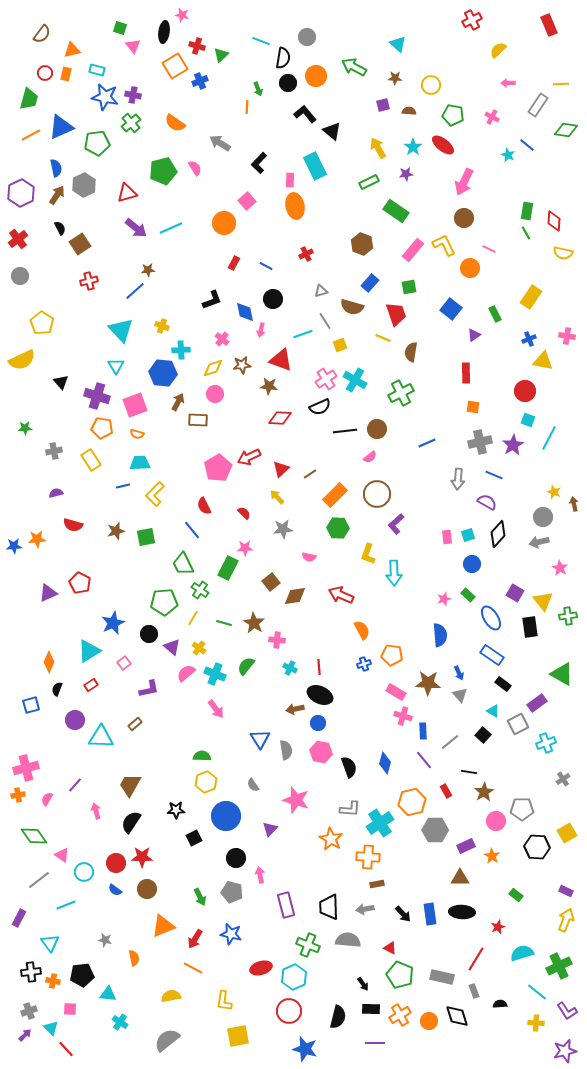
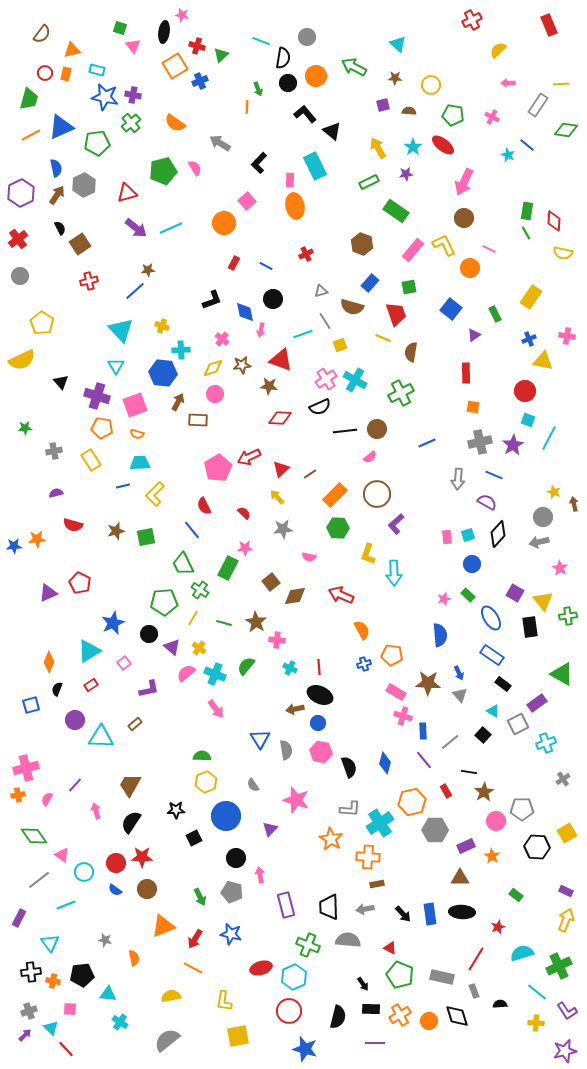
brown star at (254, 623): moved 2 px right, 1 px up
